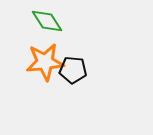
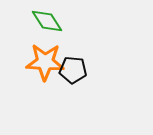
orange star: rotated 9 degrees clockwise
